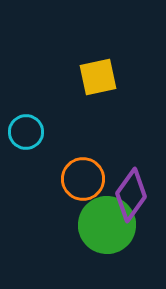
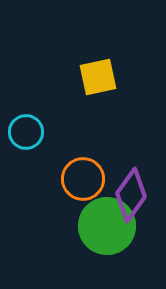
green circle: moved 1 px down
